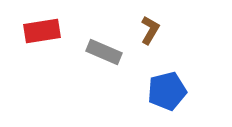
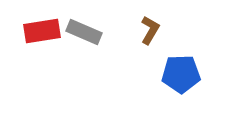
gray rectangle: moved 20 px left, 20 px up
blue pentagon: moved 14 px right, 17 px up; rotated 12 degrees clockwise
